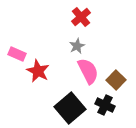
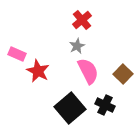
red cross: moved 1 px right, 3 px down
brown square: moved 7 px right, 6 px up
